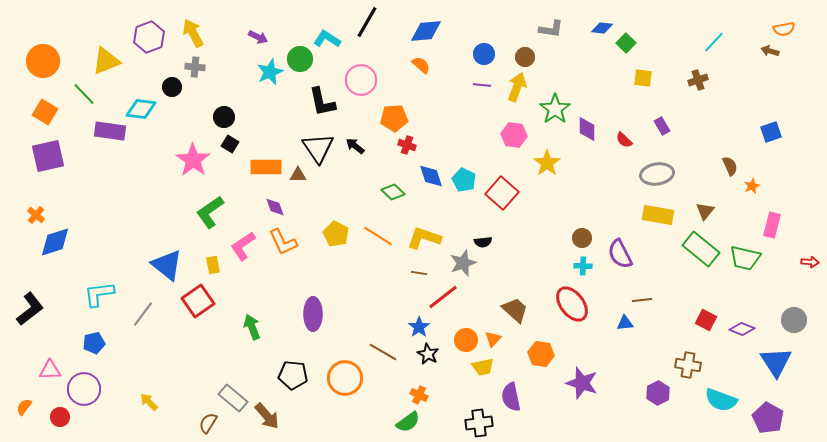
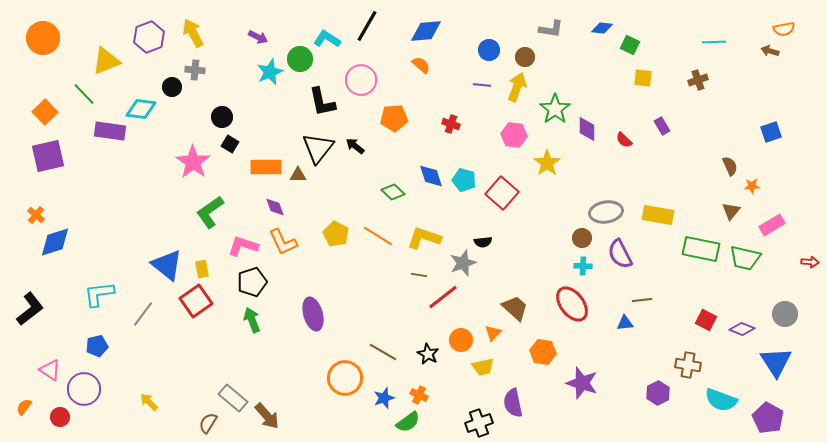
black line at (367, 22): moved 4 px down
cyan line at (714, 42): rotated 45 degrees clockwise
green square at (626, 43): moved 4 px right, 2 px down; rotated 18 degrees counterclockwise
blue circle at (484, 54): moved 5 px right, 4 px up
orange circle at (43, 61): moved 23 px up
gray cross at (195, 67): moved 3 px down
orange square at (45, 112): rotated 15 degrees clockwise
black circle at (224, 117): moved 2 px left
red cross at (407, 145): moved 44 px right, 21 px up
black triangle at (318, 148): rotated 12 degrees clockwise
pink star at (193, 160): moved 2 px down
gray ellipse at (657, 174): moved 51 px left, 38 px down
cyan pentagon at (464, 180): rotated 10 degrees counterclockwise
orange star at (752, 186): rotated 21 degrees clockwise
brown triangle at (705, 211): moved 26 px right
pink rectangle at (772, 225): rotated 45 degrees clockwise
pink L-shape at (243, 246): rotated 52 degrees clockwise
green rectangle at (701, 249): rotated 27 degrees counterclockwise
yellow rectangle at (213, 265): moved 11 px left, 4 px down
brown line at (419, 273): moved 2 px down
red square at (198, 301): moved 2 px left
brown trapezoid at (515, 310): moved 2 px up
purple ellipse at (313, 314): rotated 16 degrees counterclockwise
gray circle at (794, 320): moved 9 px left, 6 px up
green arrow at (252, 327): moved 7 px up
blue star at (419, 327): moved 35 px left, 71 px down; rotated 15 degrees clockwise
orange triangle at (493, 339): moved 6 px up
orange circle at (466, 340): moved 5 px left
blue pentagon at (94, 343): moved 3 px right, 3 px down
orange hexagon at (541, 354): moved 2 px right, 2 px up
pink triangle at (50, 370): rotated 35 degrees clockwise
black pentagon at (293, 375): moved 41 px left, 93 px up; rotated 24 degrees counterclockwise
purple semicircle at (511, 397): moved 2 px right, 6 px down
black cross at (479, 423): rotated 12 degrees counterclockwise
